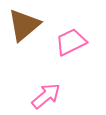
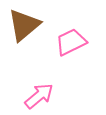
pink arrow: moved 7 px left
